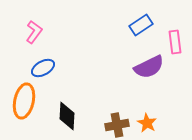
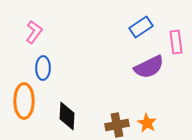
blue rectangle: moved 2 px down
pink rectangle: moved 1 px right
blue ellipse: rotated 60 degrees counterclockwise
orange ellipse: rotated 12 degrees counterclockwise
